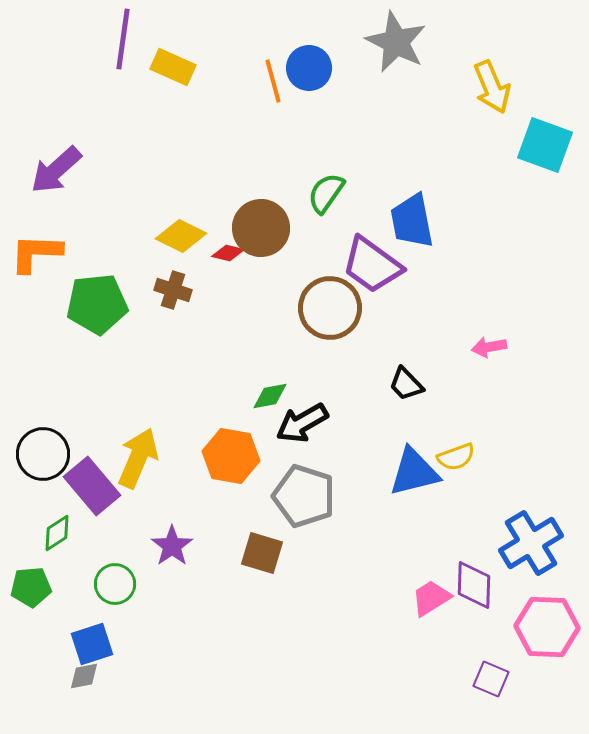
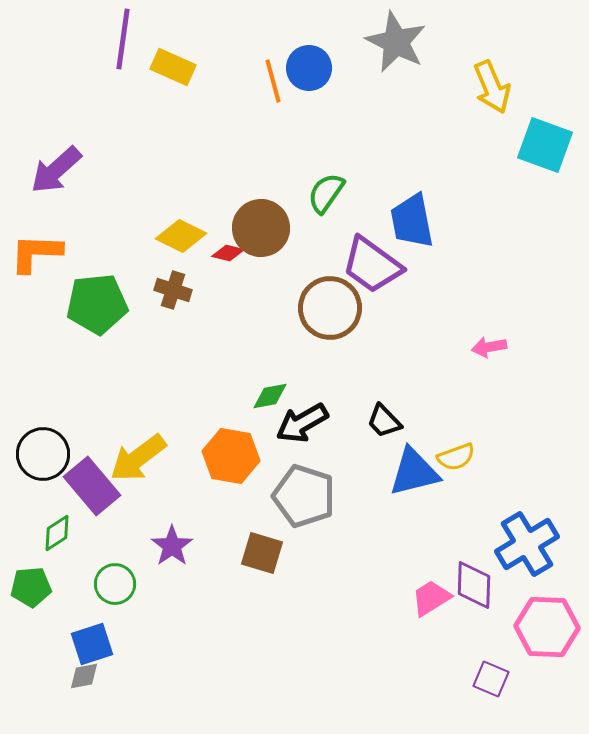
black trapezoid at (406, 384): moved 22 px left, 37 px down
yellow arrow at (138, 458): rotated 150 degrees counterclockwise
blue cross at (531, 543): moved 4 px left, 1 px down
